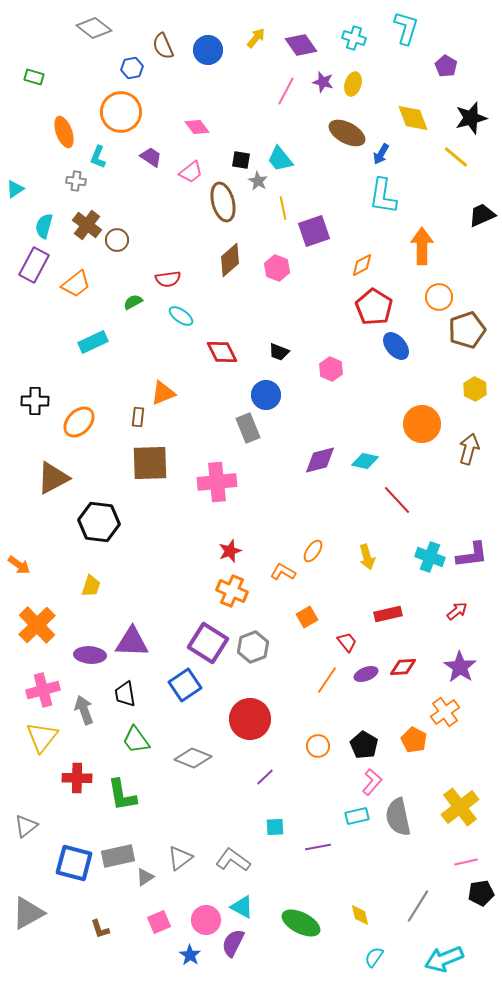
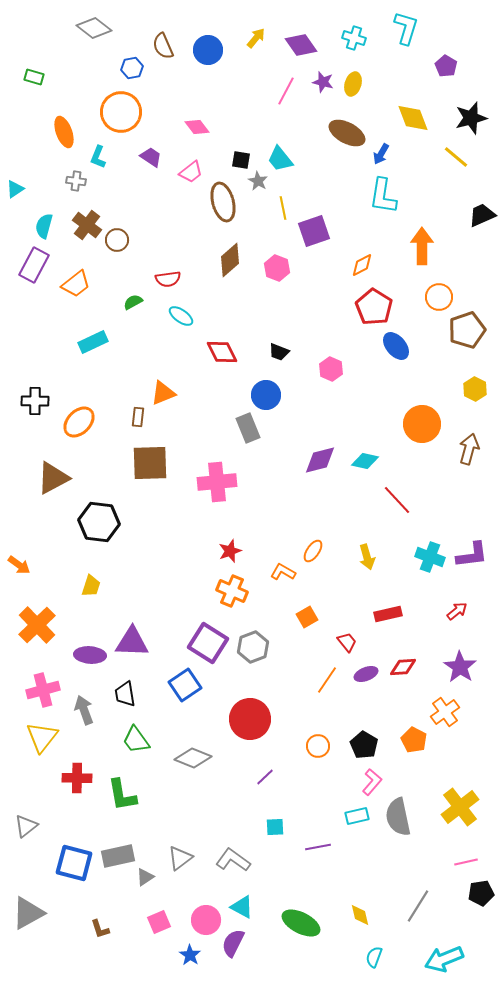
cyan semicircle at (374, 957): rotated 15 degrees counterclockwise
